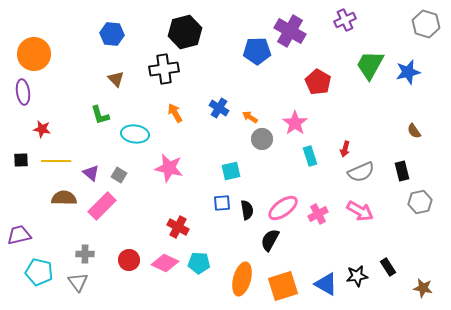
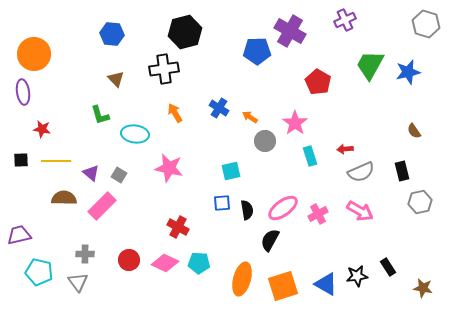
gray circle at (262, 139): moved 3 px right, 2 px down
red arrow at (345, 149): rotated 70 degrees clockwise
